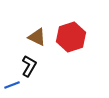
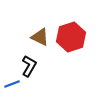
brown triangle: moved 3 px right
blue line: moved 1 px up
